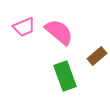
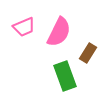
pink semicircle: rotated 76 degrees clockwise
brown rectangle: moved 9 px left, 3 px up; rotated 18 degrees counterclockwise
